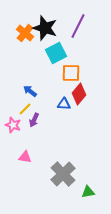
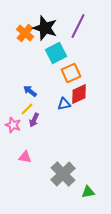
orange square: rotated 24 degrees counterclockwise
red diamond: rotated 25 degrees clockwise
blue triangle: rotated 16 degrees counterclockwise
yellow line: moved 2 px right
